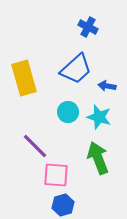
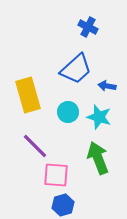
yellow rectangle: moved 4 px right, 17 px down
